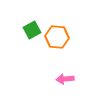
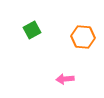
orange hexagon: moved 26 px right
